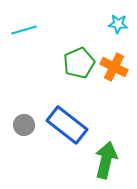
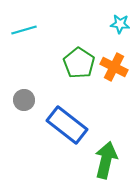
cyan star: moved 2 px right
green pentagon: rotated 16 degrees counterclockwise
gray circle: moved 25 px up
